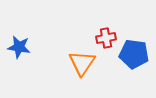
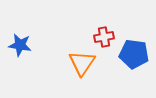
red cross: moved 2 px left, 1 px up
blue star: moved 1 px right, 2 px up
